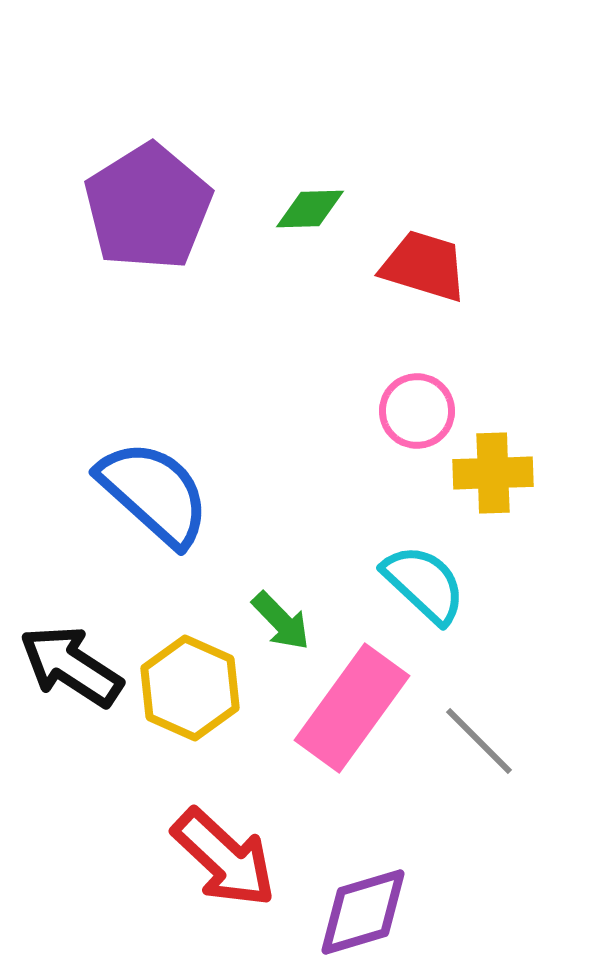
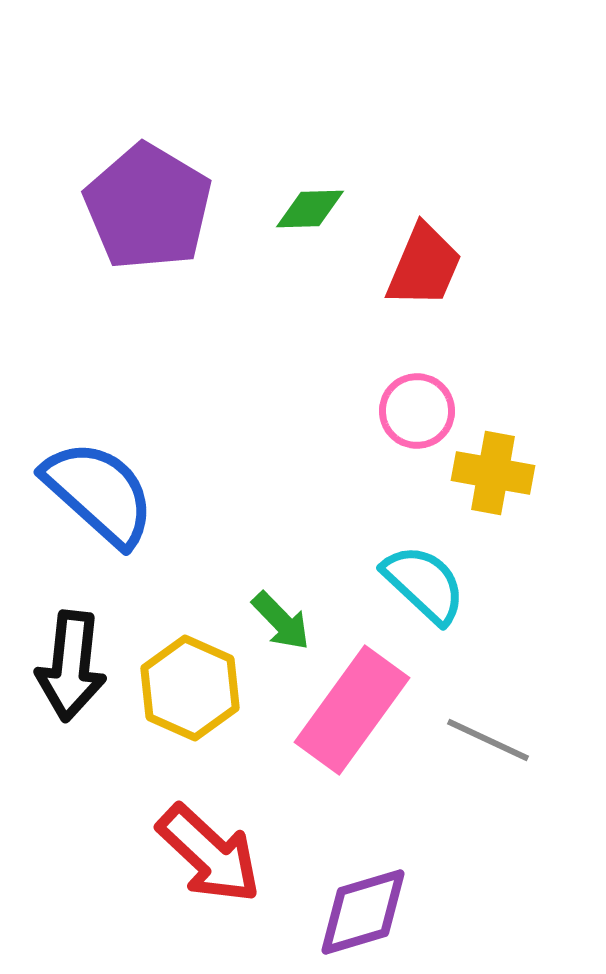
purple pentagon: rotated 9 degrees counterclockwise
red trapezoid: rotated 96 degrees clockwise
yellow cross: rotated 12 degrees clockwise
blue semicircle: moved 55 px left
black arrow: rotated 117 degrees counterclockwise
pink rectangle: moved 2 px down
gray line: moved 9 px right, 1 px up; rotated 20 degrees counterclockwise
red arrow: moved 15 px left, 4 px up
